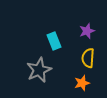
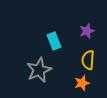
yellow semicircle: moved 2 px down
